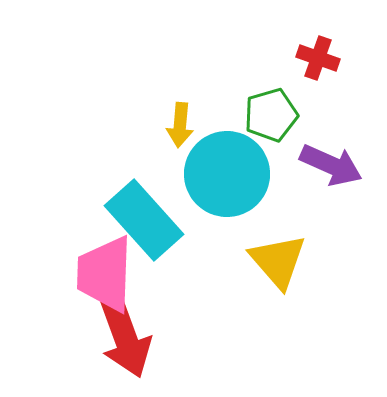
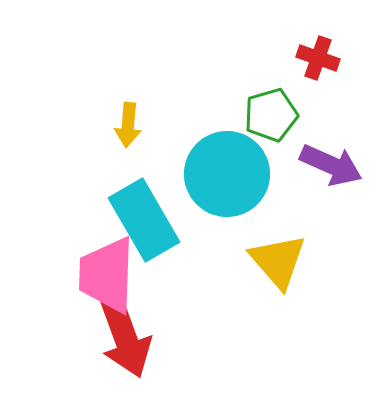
yellow arrow: moved 52 px left
cyan rectangle: rotated 12 degrees clockwise
pink trapezoid: moved 2 px right, 1 px down
